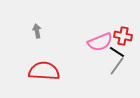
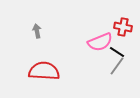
red cross: moved 9 px up
